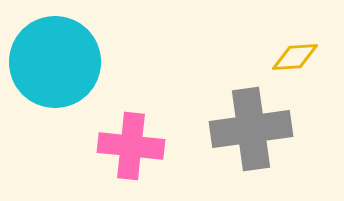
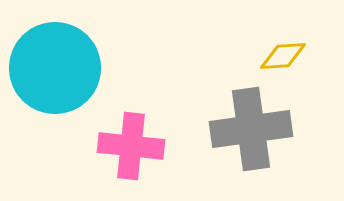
yellow diamond: moved 12 px left, 1 px up
cyan circle: moved 6 px down
